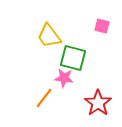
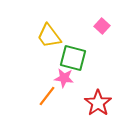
pink square: rotated 28 degrees clockwise
orange line: moved 3 px right, 2 px up
